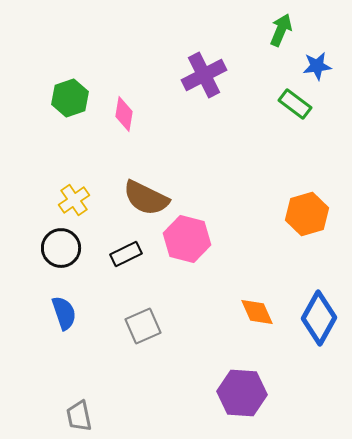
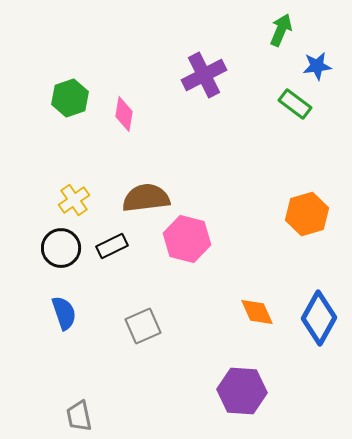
brown semicircle: rotated 147 degrees clockwise
black rectangle: moved 14 px left, 8 px up
purple hexagon: moved 2 px up
